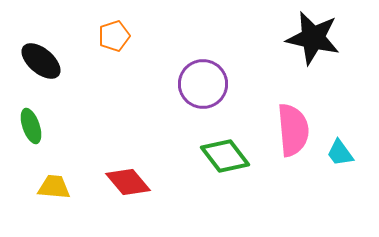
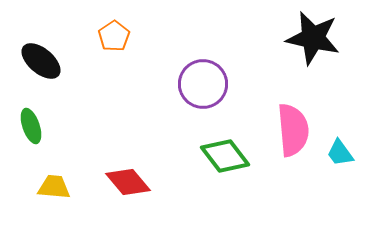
orange pentagon: rotated 16 degrees counterclockwise
